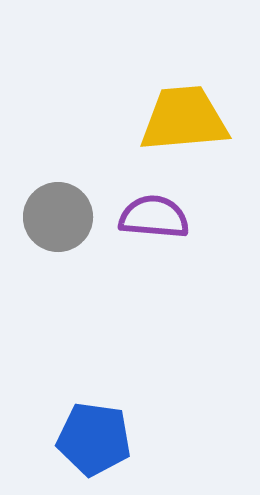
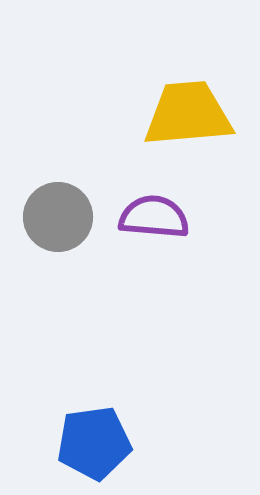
yellow trapezoid: moved 4 px right, 5 px up
blue pentagon: moved 4 px down; rotated 16 degrees counterclockwise
